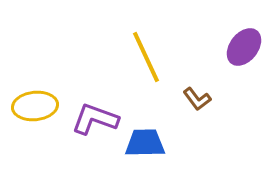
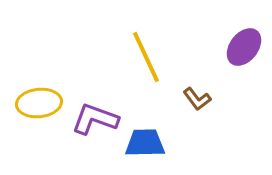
yellow ellipse: moved 4 px right, 3 px up
